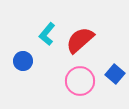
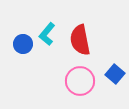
red semicircle: rotated 60 degrees counterclockwise
blue circle: moved 17 px up
